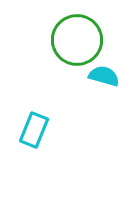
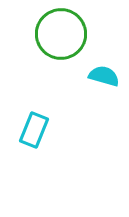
green circle: moved 16 px left, 6 px up
